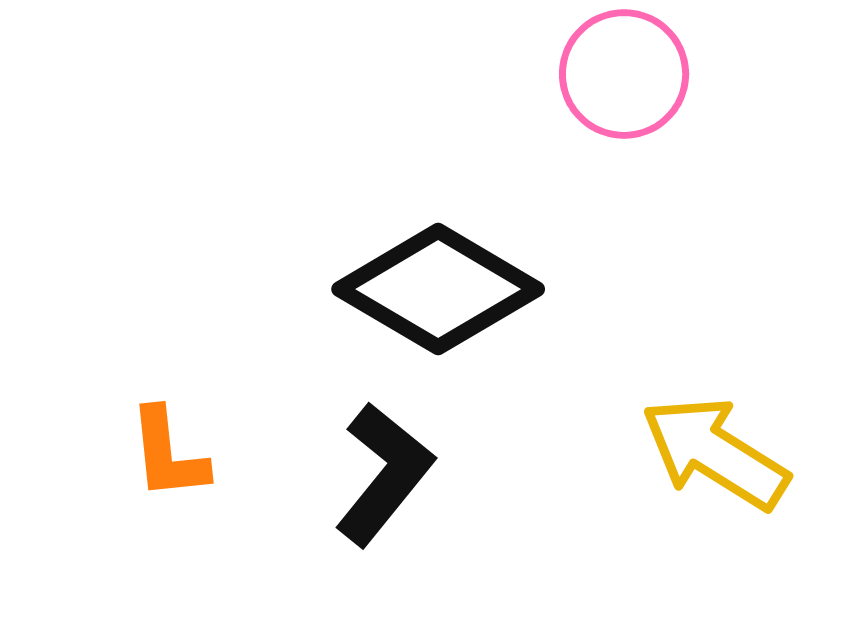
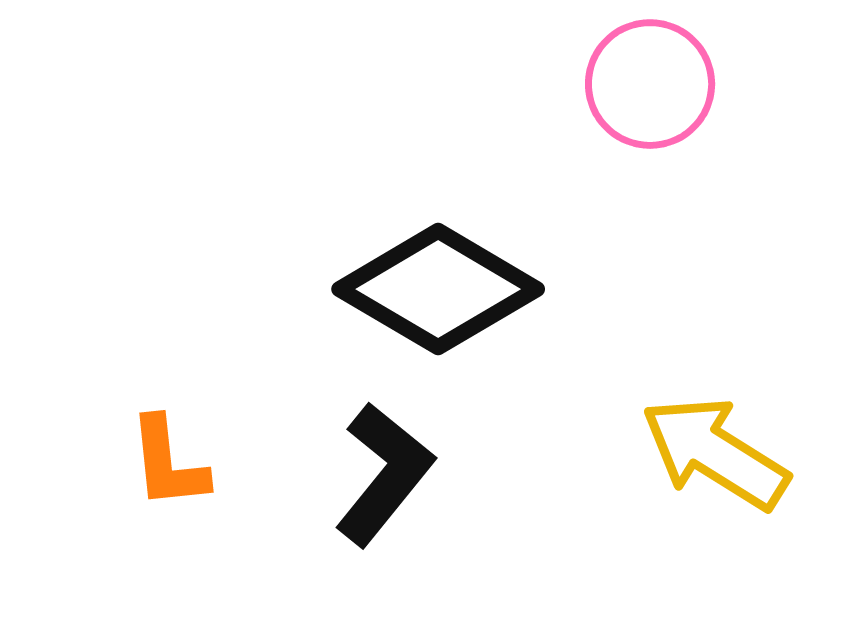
pink circle: moved 26 px right, 10 px down
orange L-shape: moved 9 px down
